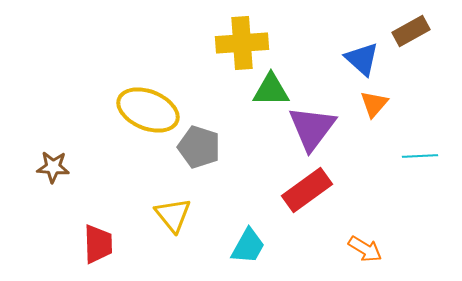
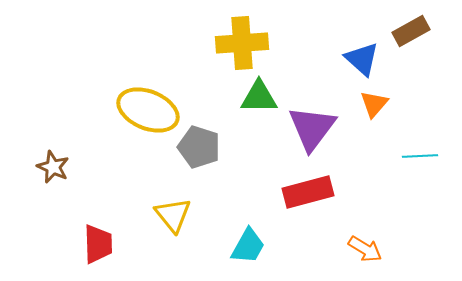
green triangle: moved 12 px left, 7 px down
brown star: rotated 20 degrees clockwise
red rectangle: moved 1 px right, 2 px down; rotated 21 degrees clockwise
